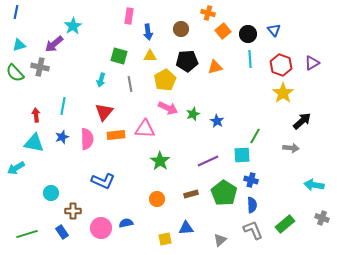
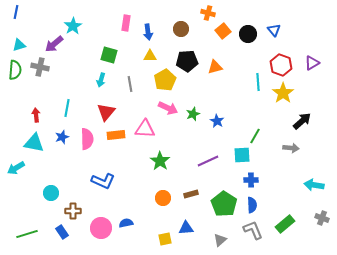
pink rectangle at (129, 16): moved 3 px left, 7 px down
green square at (119, 56): moved 10 px left, 1 px up
cyan line at (250, 59): moved 8 px right, 23 px down
green semicircle at (15, 73): moved 3 px up; rotated 132 degrees counterclockwise
cyan line at (63, 106): moved 4 px right, 2 px down
red triangle at (104, 112): moved 2 px right
blue cross at (251, 180): rotated 16 degrees counterclockwise
green pentagon at (224, 193): moved 11 px down
orange circle at (157, 199): moved 6 px right, 1 px up
